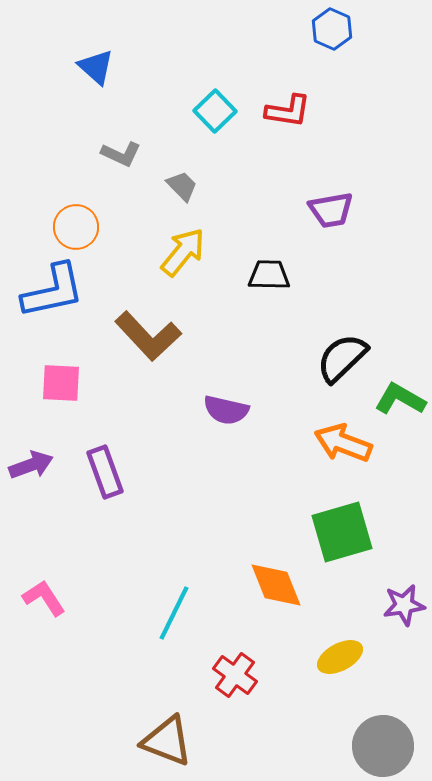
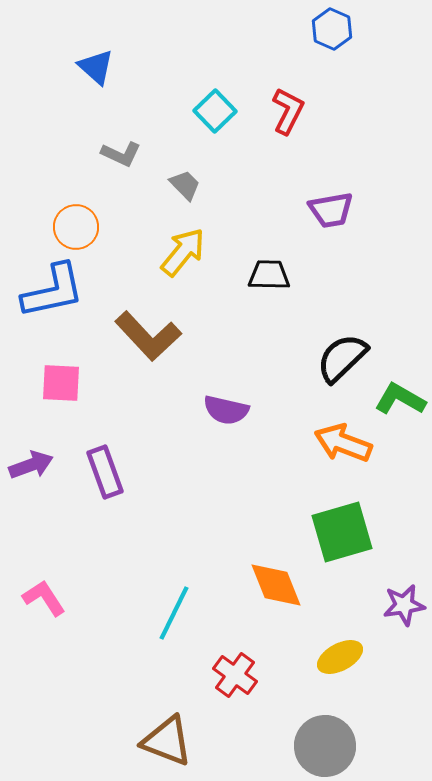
red L-shape: rotated 72 degrees counterclockwise
gray trapezoid: moved 3 px right, 1 px up
gray circle: moved 58 px left
